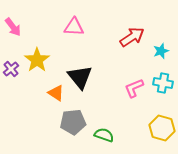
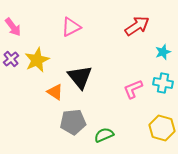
pink triangle: moved 3 px left; rotated 30 degrees counterclockwise
red arrow: moved 5 px right, 11 px up
cyan star: moved 2 px right, 1 px down
yellow star: rotated 10 degrees clockwise
purple cross: moved 10 px up
pink L-shape: moved 1 px left, 1 px down
orange triangle: moved 1 px left, 1 px up
green semicircle: rotated 42 degrees counterclockwise
